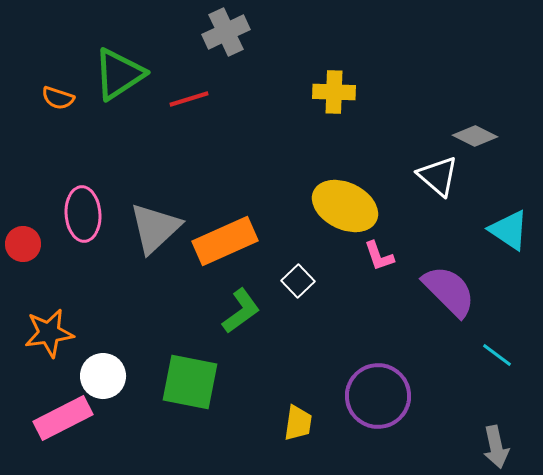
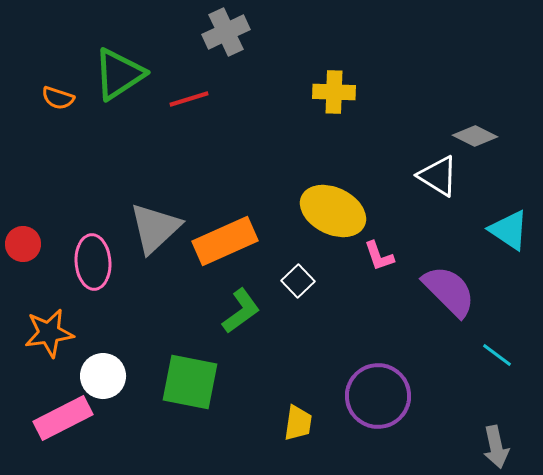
white triangle: rotated 9 degrees counterclockwise
yellow ellipse: moved 12 px left, 5 px down
pink ellipse: moved 10 px right, 48 px down
